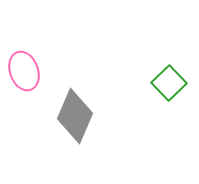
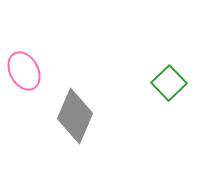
pink ellipse: rotated 9 degrees counterclockwise
